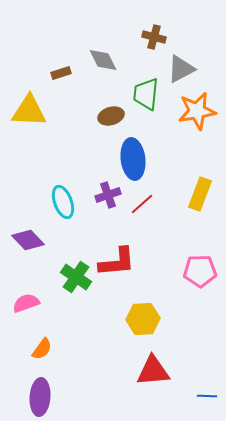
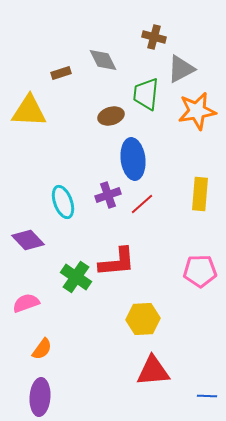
yellow rectangle: rotated 16 degrees counterclockwise
